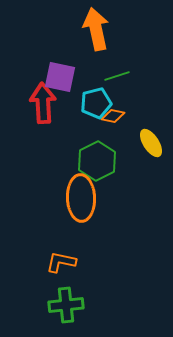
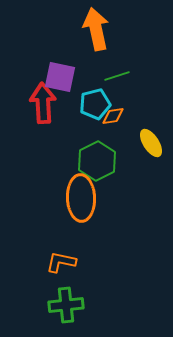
cyan pentagon: moved 1 px left, 1 px down
orange diamond: rotated 20 degrees counterclockwise
